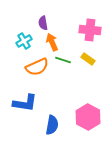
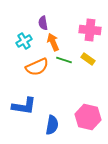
orange arrow: moved 1 px right
green line: moved 1 px right
blue L-shape: moved 1 px left, 3 px down
pink hexagon: rotated 15 degrees counterclockwise
